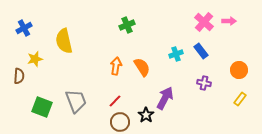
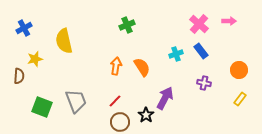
pink cross: moved 5 px left, 2 px down
